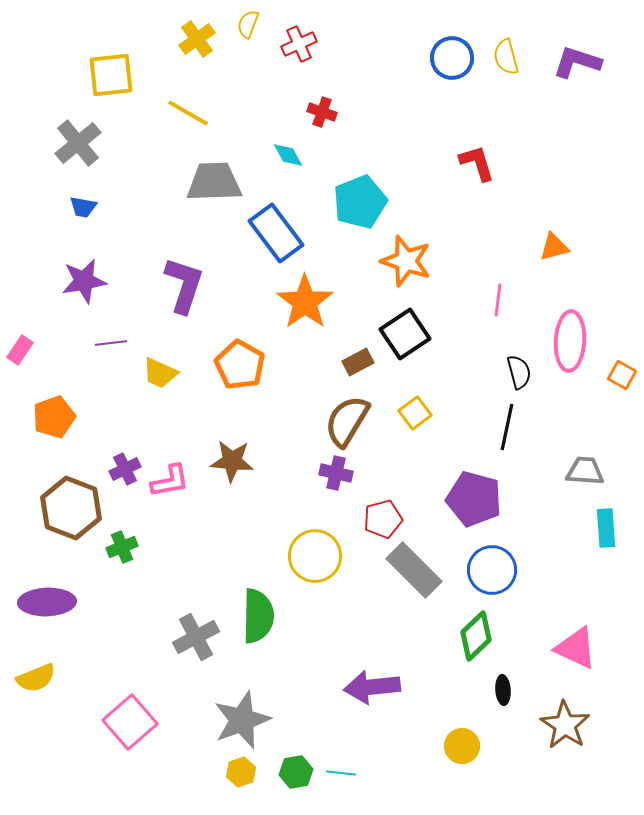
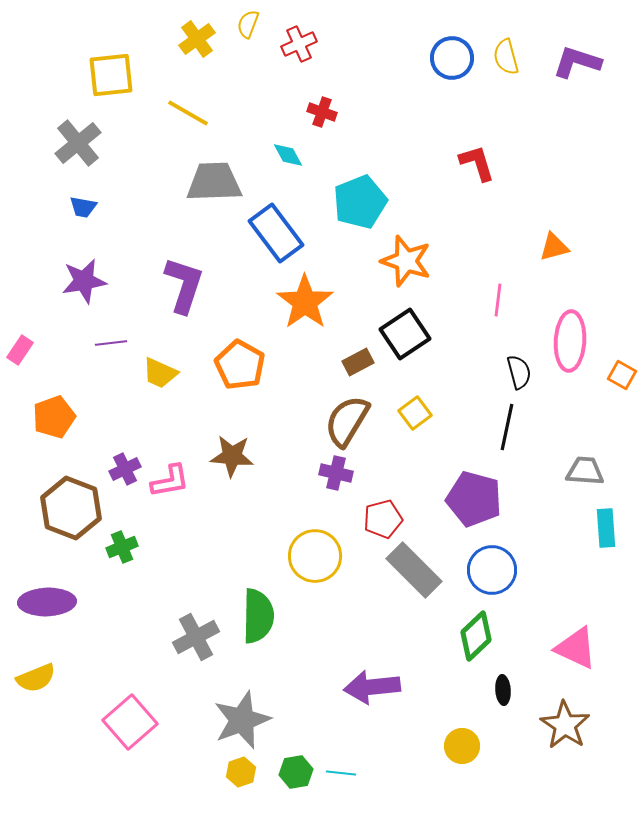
brown star at (232, 461): moved 5 px up
